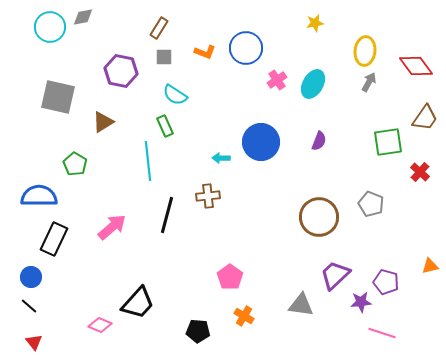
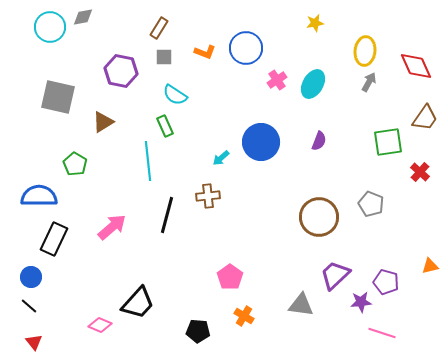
red diamond at (416, 66): rotated 12 degrees clockwise
cyan arrow at (221, 158): rotated 42 degrees counterclockwise
